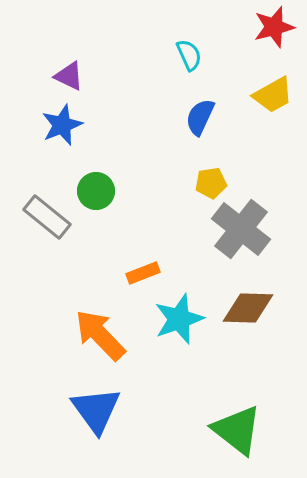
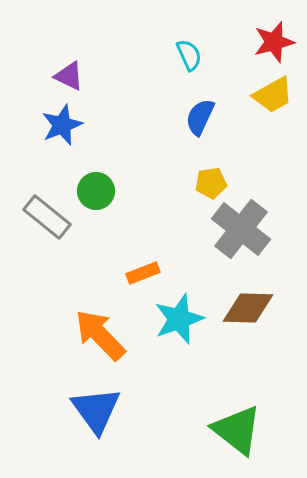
red star: moved 15 px down
